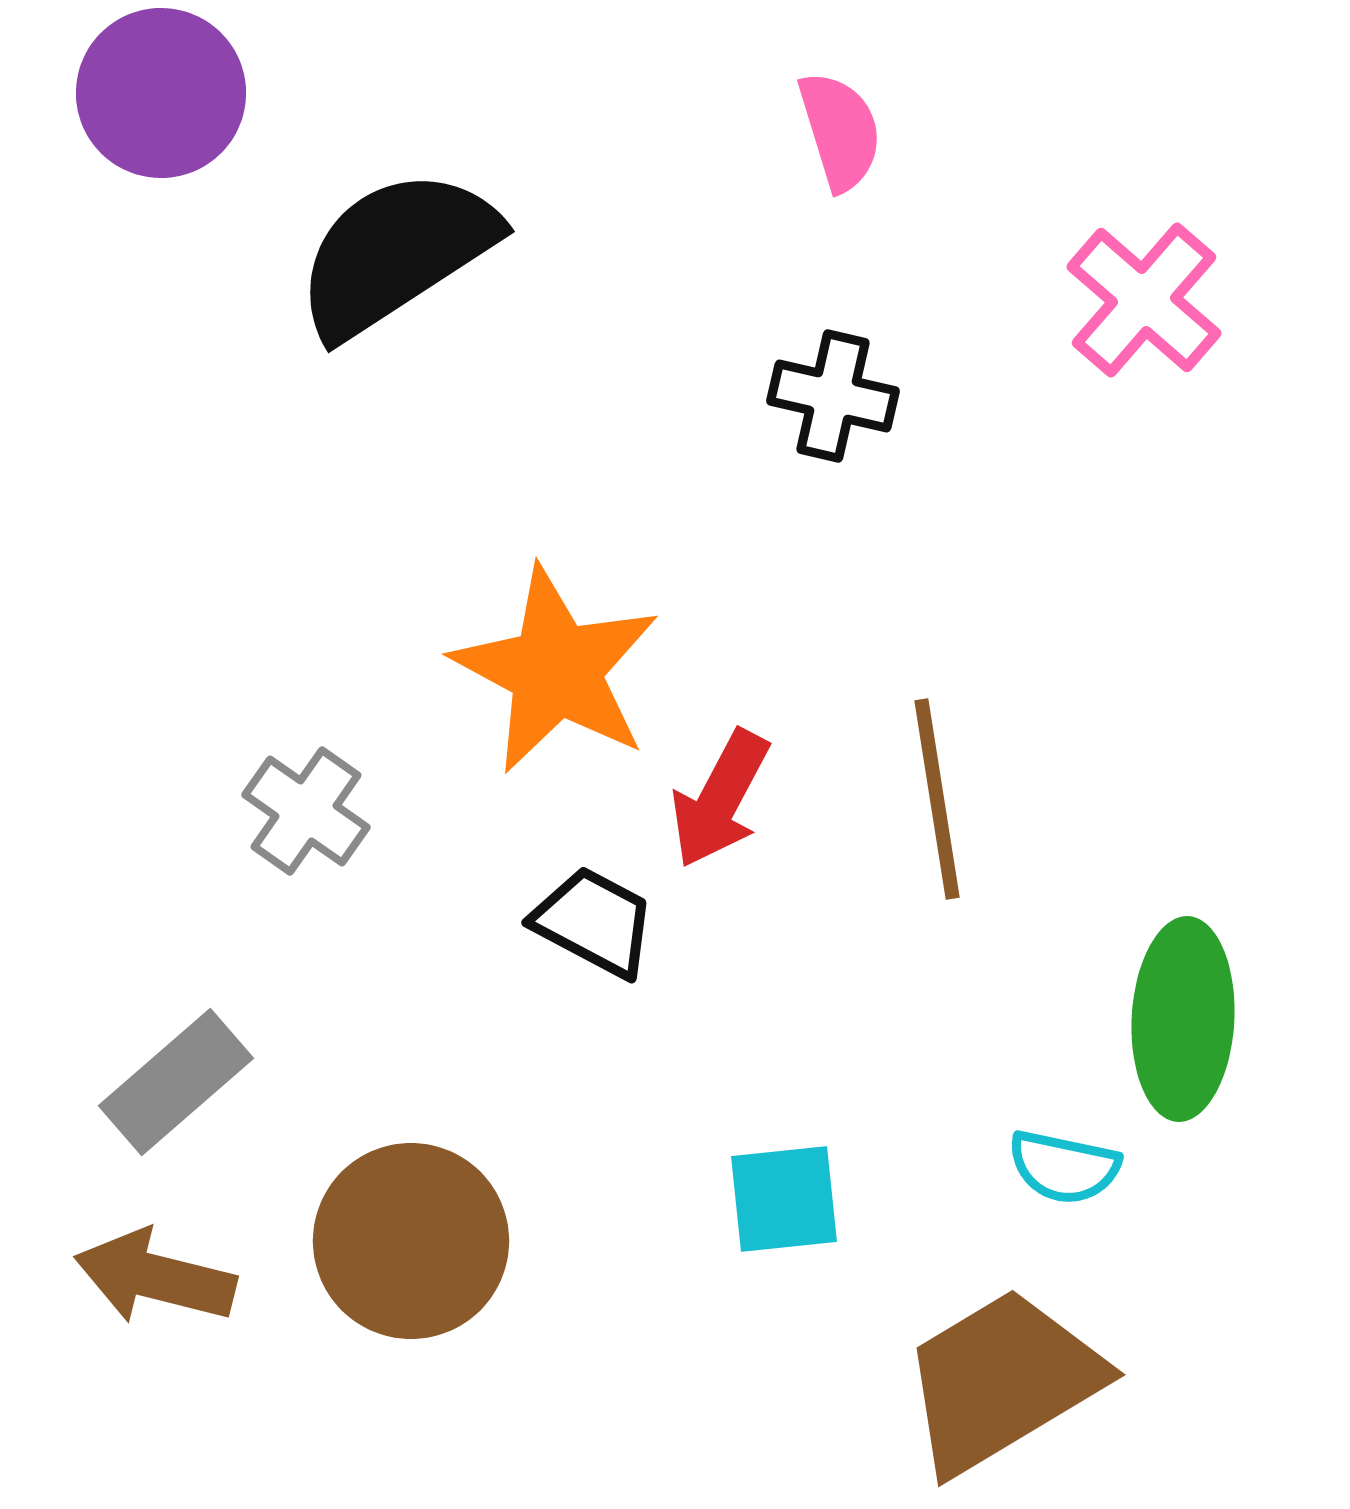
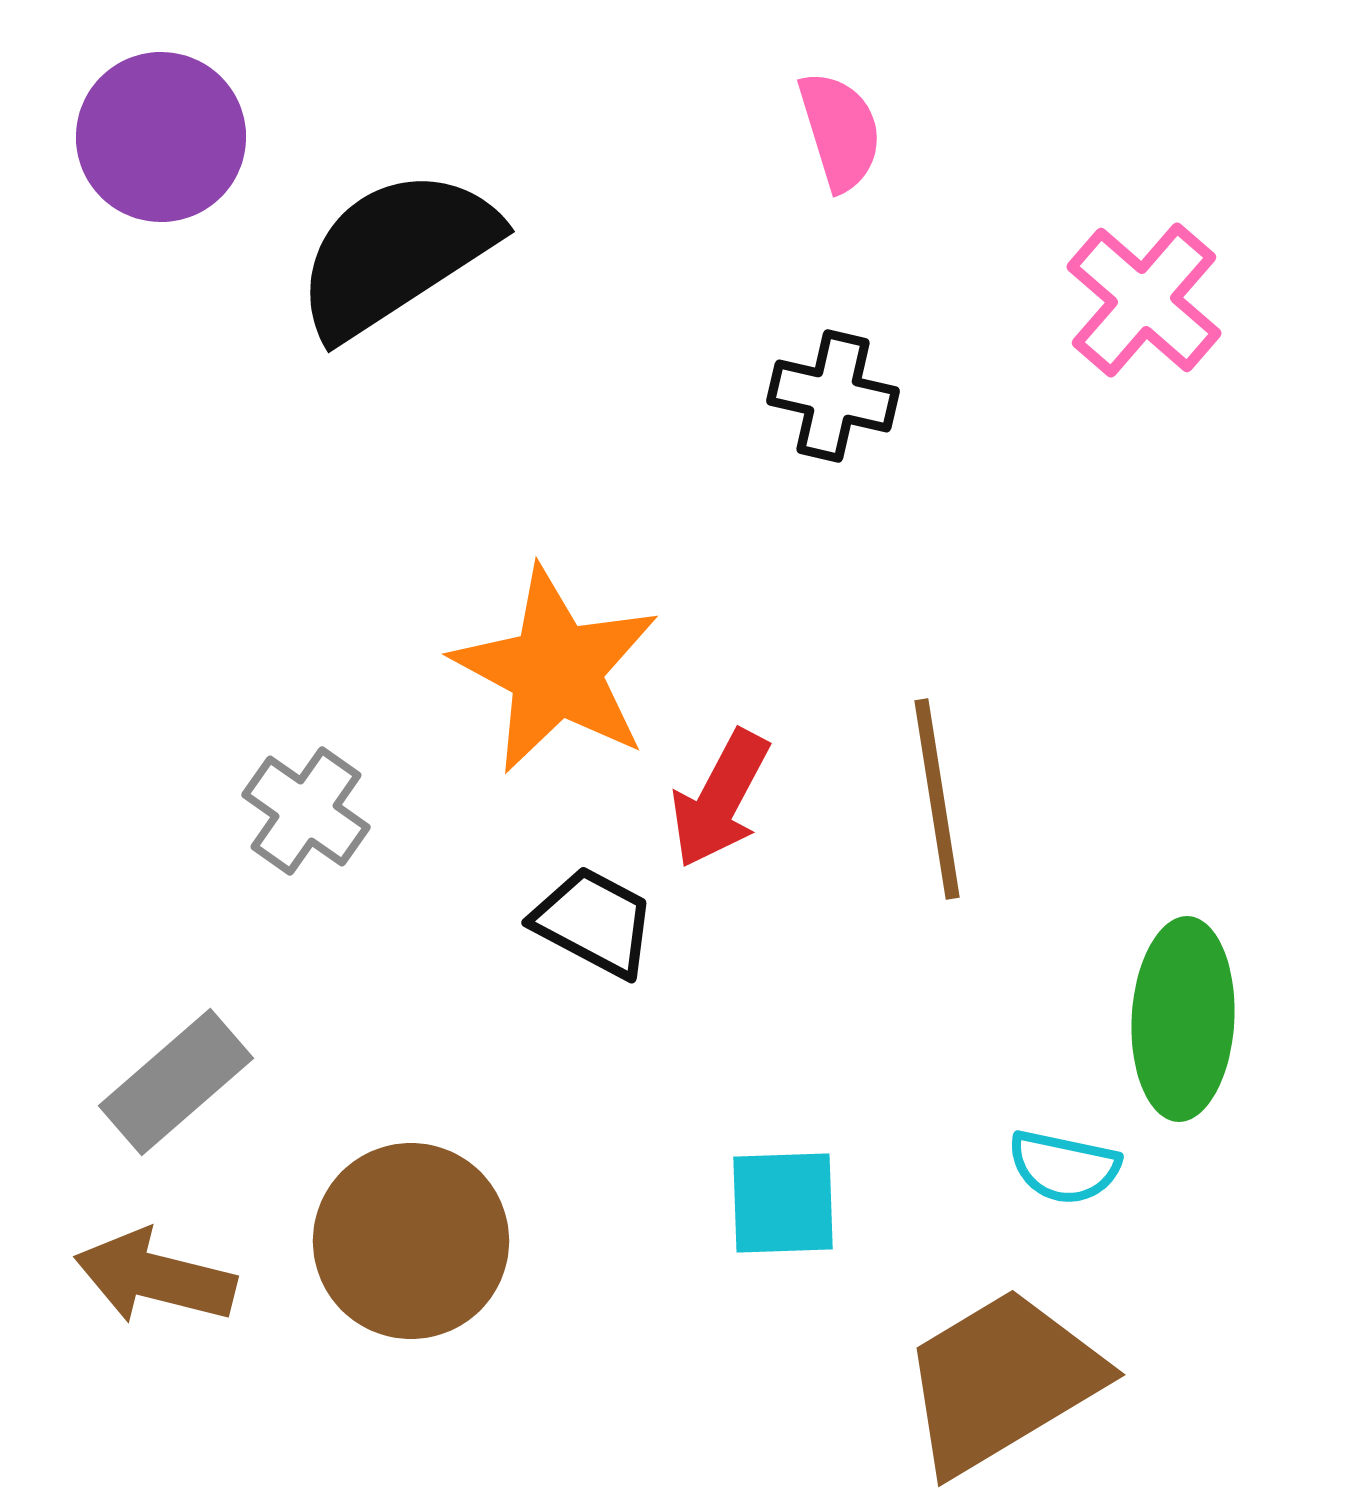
purple circle: moved 44 px down
cyan square: moved 1 px left, 4 px down; rotated 4 degrees clockwise
